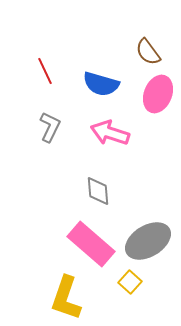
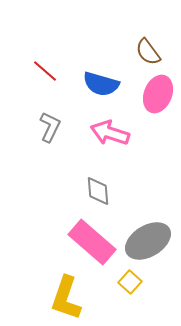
red line: rotated 24 degrees counterclockwise
pink rectangle: moved 1 px right, 2 px up
